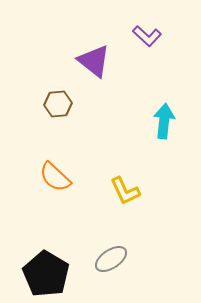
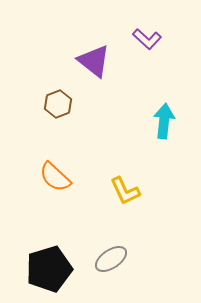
purple L-shape: moved 3 px down
brown hexagon: rotated 16 degrees counterclockwise
black pentagon: moved 3 px right, 5 px up; rotated 24 degrees clockwise
